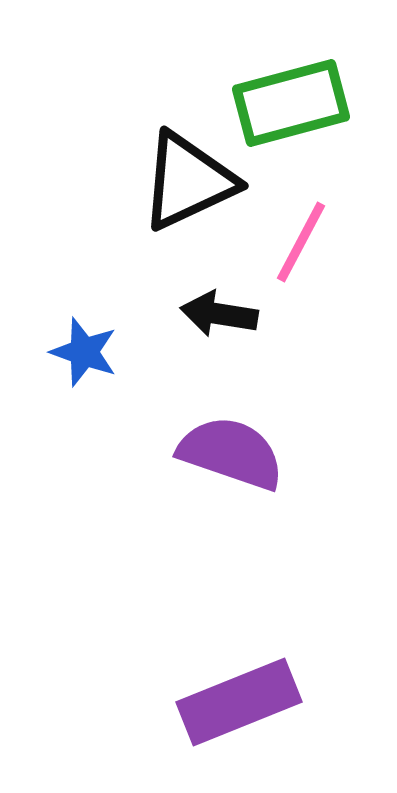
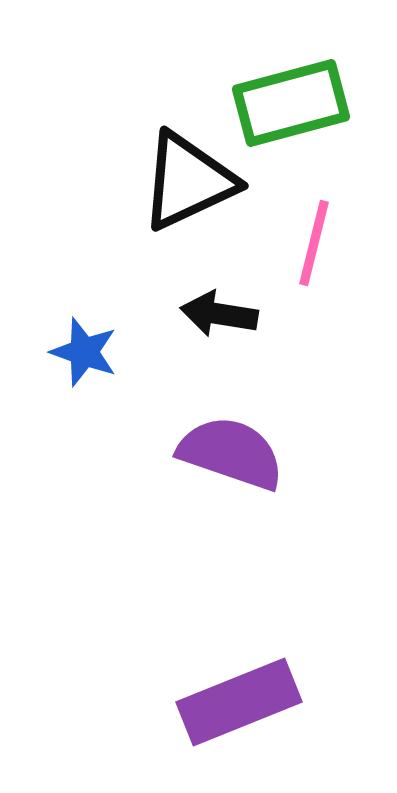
pink line: moved 13 px right, 1 px down; rotated 14 degrees counterclockwise
